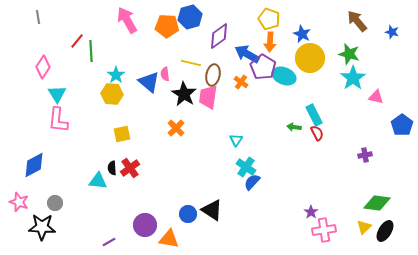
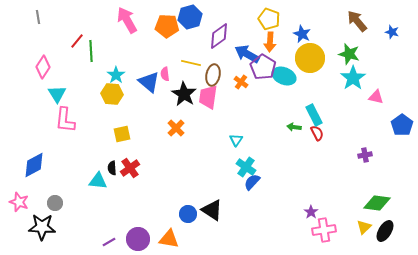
pink L-shape at (58, 120): moved 7 px right
purple circle at (145, 225): moved 7 px left, 14 px down
